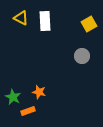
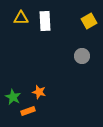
yellow triangle: rotated 28 degrees counterclockwise
yellow square: moved 3 px up
